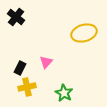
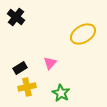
yellow ellipse: moved 1 px left, 1 px down; rotated 15 degrees counterclockwise
pink triangle: moved 4 px right, 1 px down
black rectangle: rotated 32 degrees clockwise
green star: moved 3 px left
